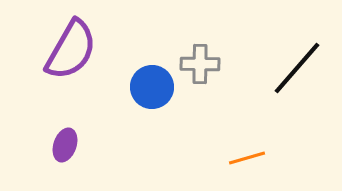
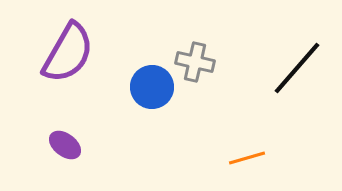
purple semicircle: moved 3 px left, 3 px down
gray cross: moved 5 px left, 2 px up; rotated 12 degrees clockwise
purple ellipse: rotated 72 degrees counterclockwise
